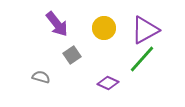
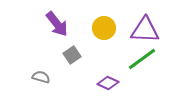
purple triangle: rotated 32 degrees clockwise
green line: rotated 12 degrees clockwise
